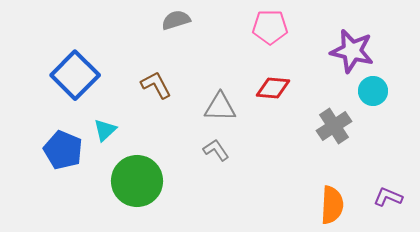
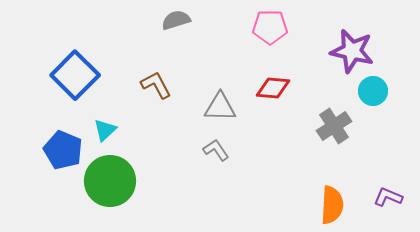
green circle: moved 27 px left
